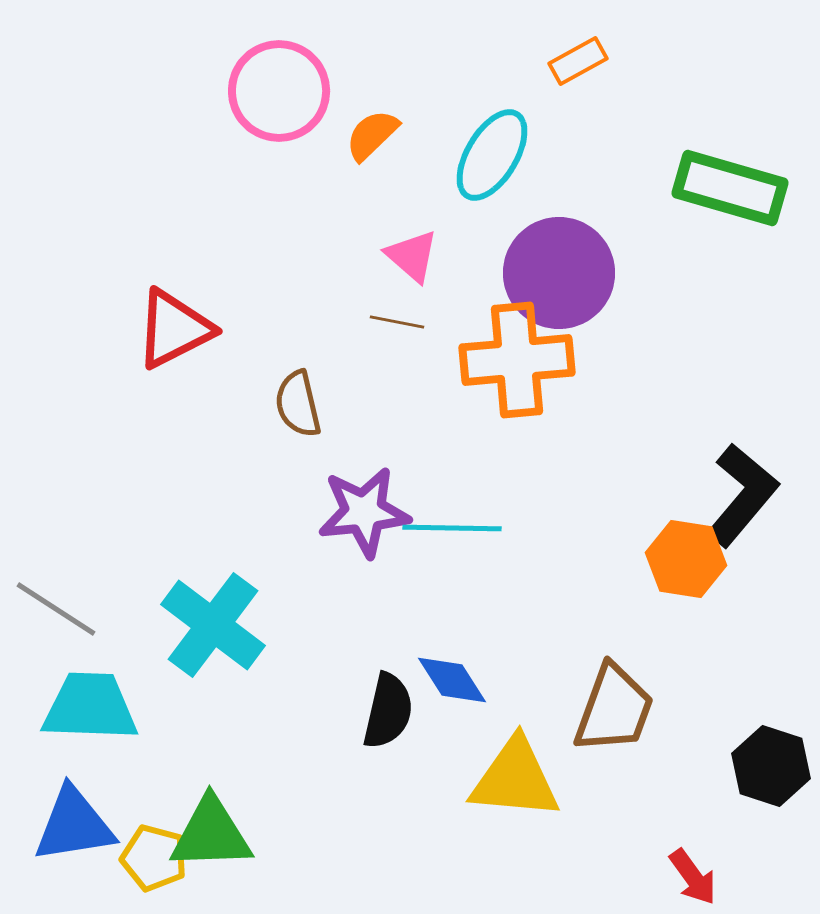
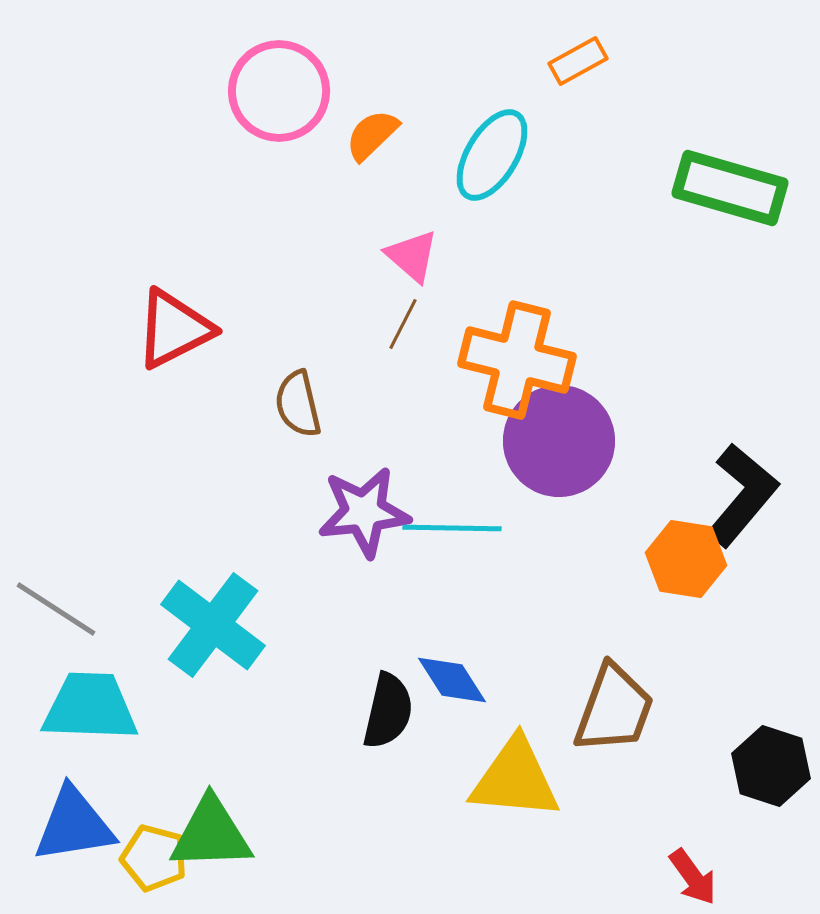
purple circle: moved 168 px down
brown line: moved 6 px right, 2 px down; rotated 74 degrees counterclockwise
orange cross: rotated 19 degrees clockwise
